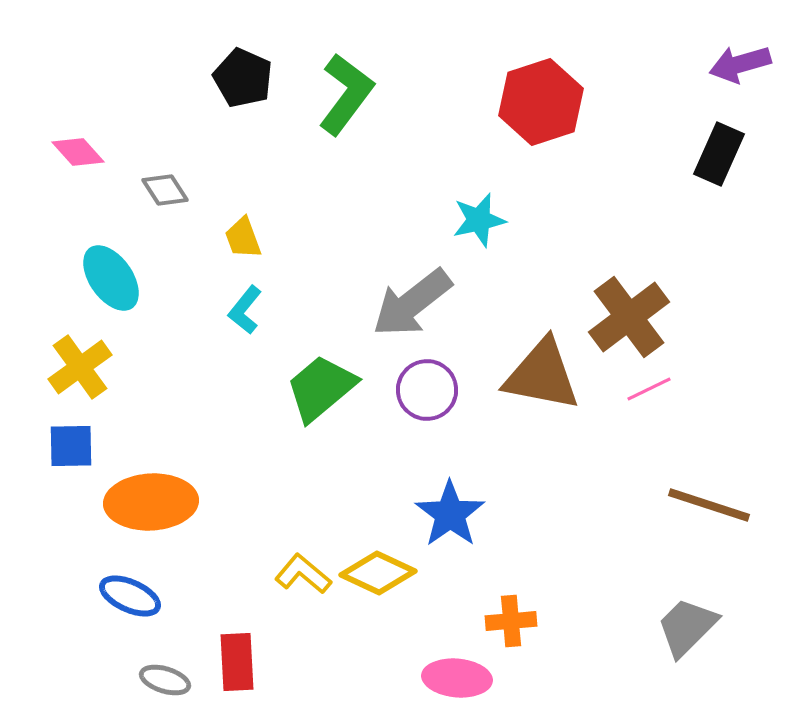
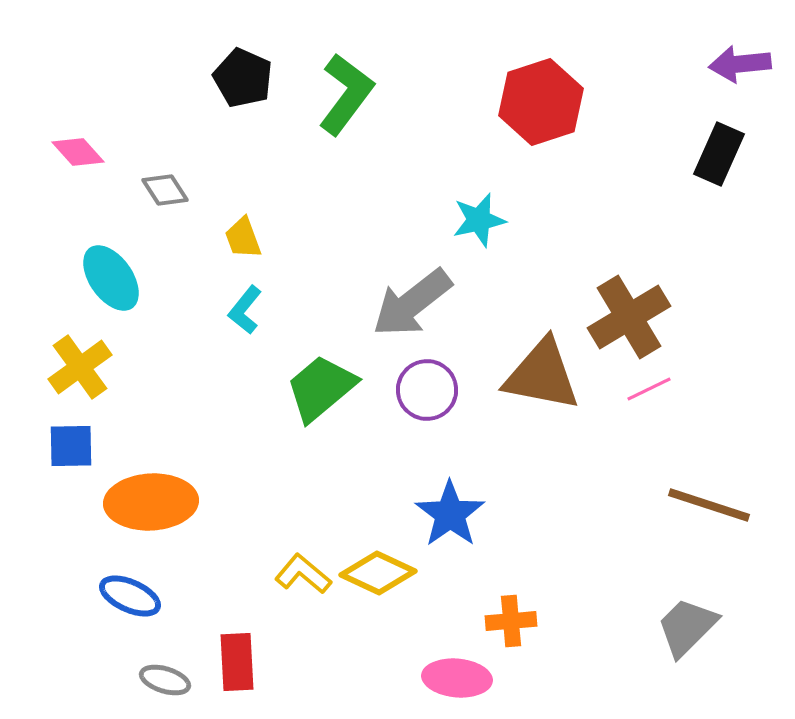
purple arrow: rotated 10 degrees clockwise
brown cross: rotated 6 degrees clockwise
